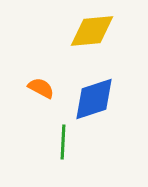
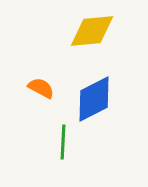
blue diamond: rotated 9 degrees counterclockwise
